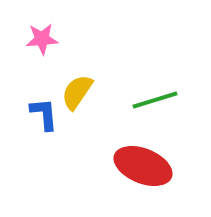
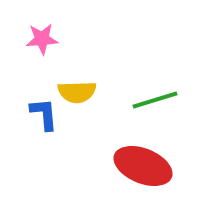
yellow semicircle: rotated 126 degrees counterclockwise
